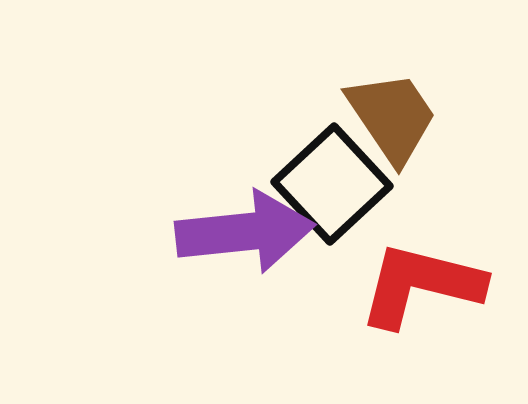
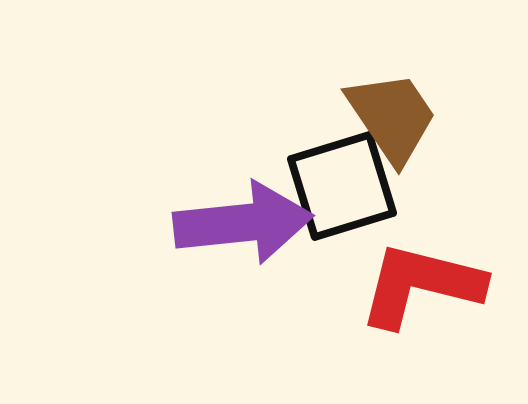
black square: moved 10 px right, 2 px down; rotated 26 degrees clockwise
purple arrow: moved 2 px left, 9 px up
